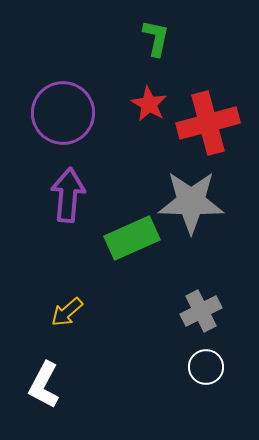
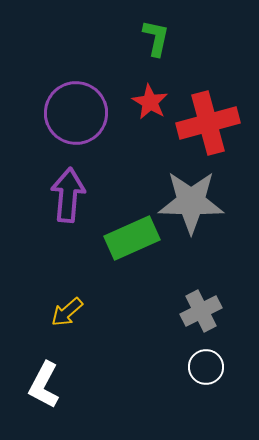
red star: moved 1 px right, 2 px up
purple circle: moved 13 px right
